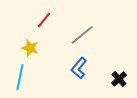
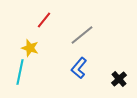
cyan line: moved 5 px up
